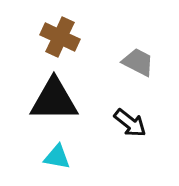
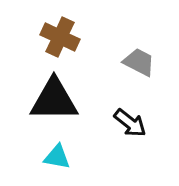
gray trapezoid: moved 1 px right
